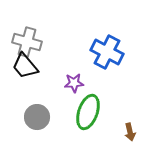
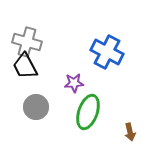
black trapezoid: rotated 12 degrees clockwise
gray circle: moved 1 px left, 10 px up
